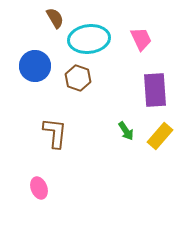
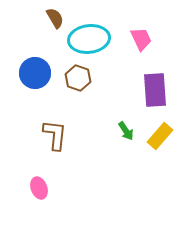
blue circle: moved 7 px down
brown L-shape: moved 2 px down
